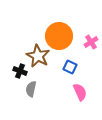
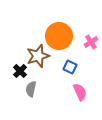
brown star: rotated 25 degrees clockwise
black cross: rotated 24 degrees clockwise
